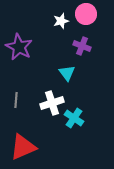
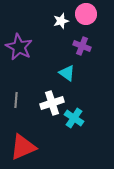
cyan triangle: rotated 18 degrees counterclockwise
